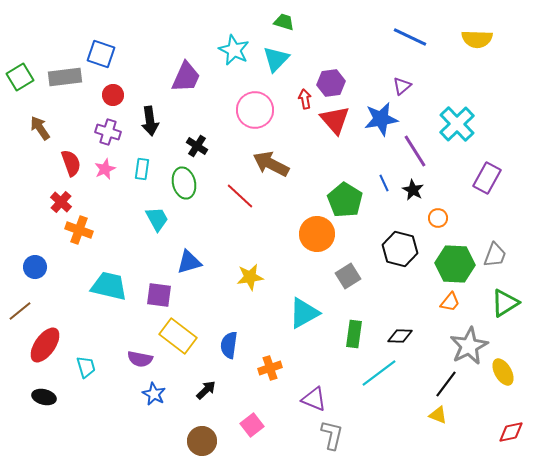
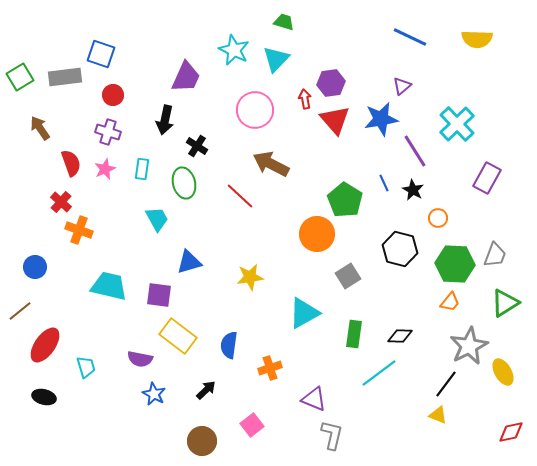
black arrow at (150, 121): moved 15 px right, 1 px up; rotated 20 degrees clockwise
